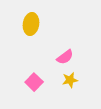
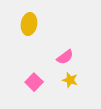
yellow ellipse: moved 2 px left
yellow star: rotated 28 degrees clockwise
